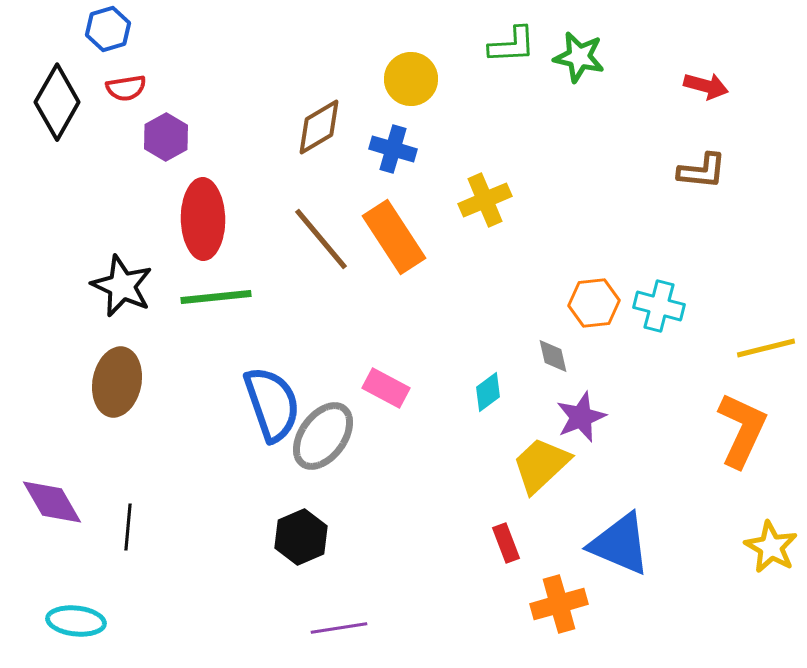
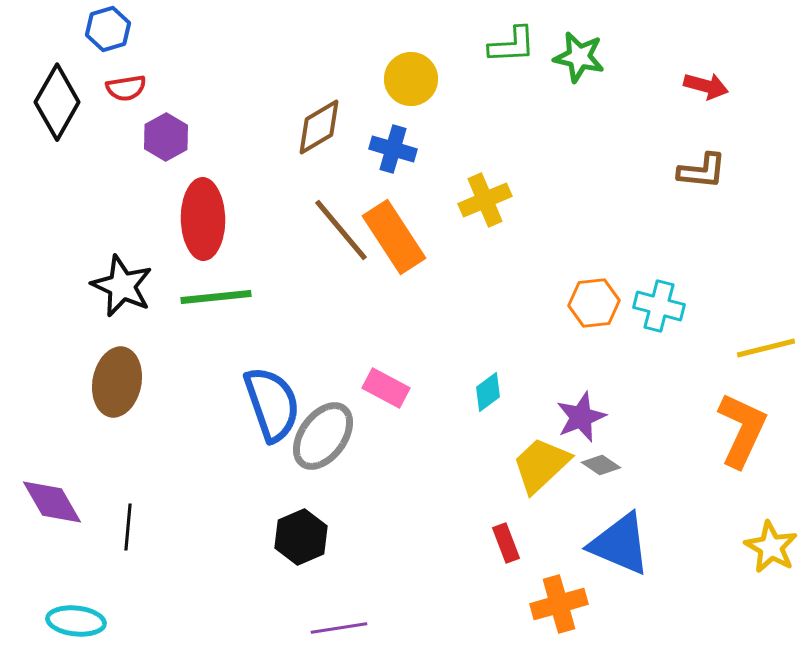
brown line: moved 20 px right, 9 px up
gray diamond: moved 48 px right, 109 px down; rotated 42 degrees counterclockwise
